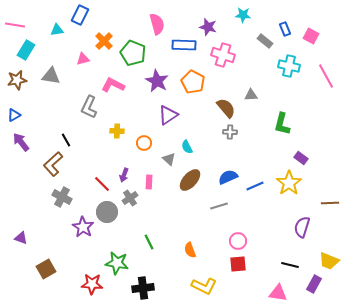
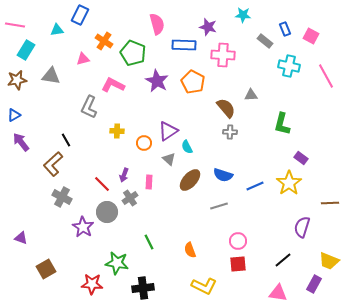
orange cross at (104, 41): rotated 12 degrees counterclockwise
pink cross at (223, 55): rotated 15 degrees counterclockwise
purple triangle at (168, 115): moved 16 px down
blue semicircle at (228, 177): moved 5 px left, 2 px up; rotated 138 degrees counterclockwise
black line at (290, 265): moved 7 px left, 5 px up; rotated 54 degrees counterclockwise
